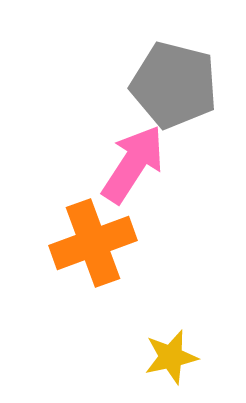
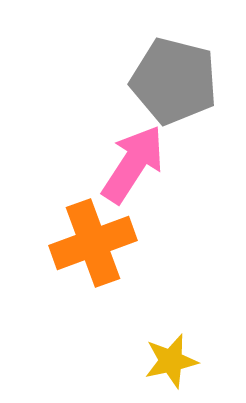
gray pentagon: moved 4 px up
yellow star: moved 4 px down
